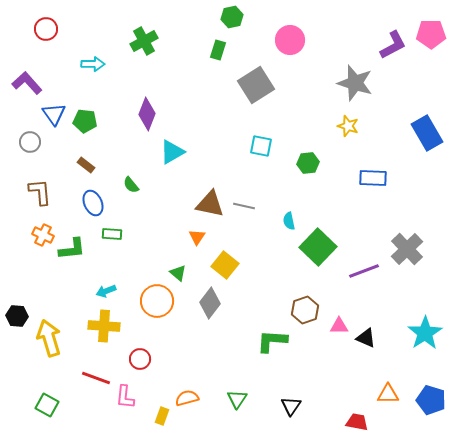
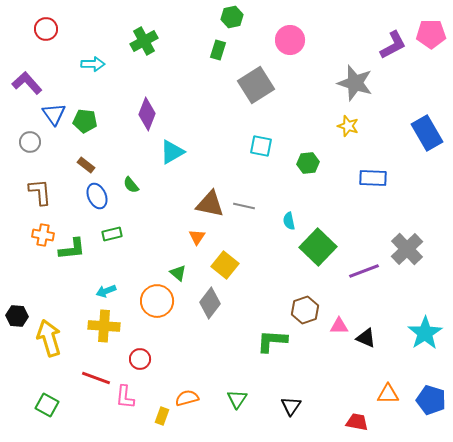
blue ellipse at (93, 203): moved 4 px right, 7 px up
green rectangle at (112, 234): rotated 18 degrees counterclockwise
orange cross at (43, 235): rotated 15 degrees counterclockwise
